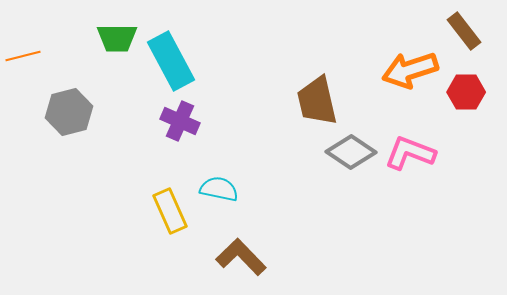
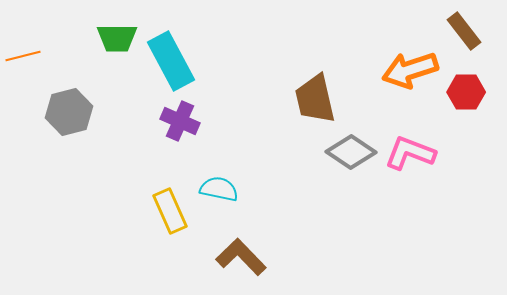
brown trapezoid: moved 2 px left, 2 px up
